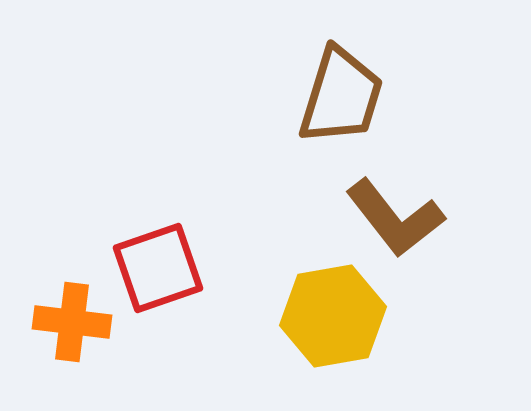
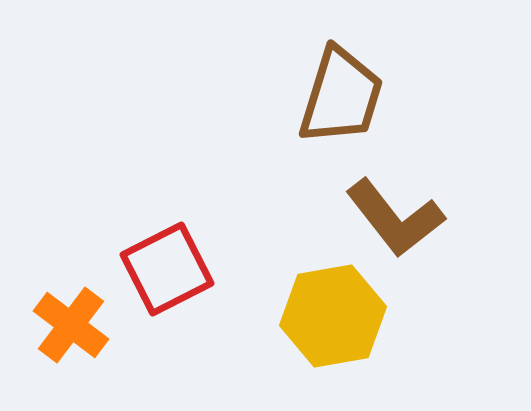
red square: moved 9 px right, 1 px down; rotated 8 degrees counterclockwise
orange cross: moved 1 px left, 3 px down; rotated 30 degrees clockwise
